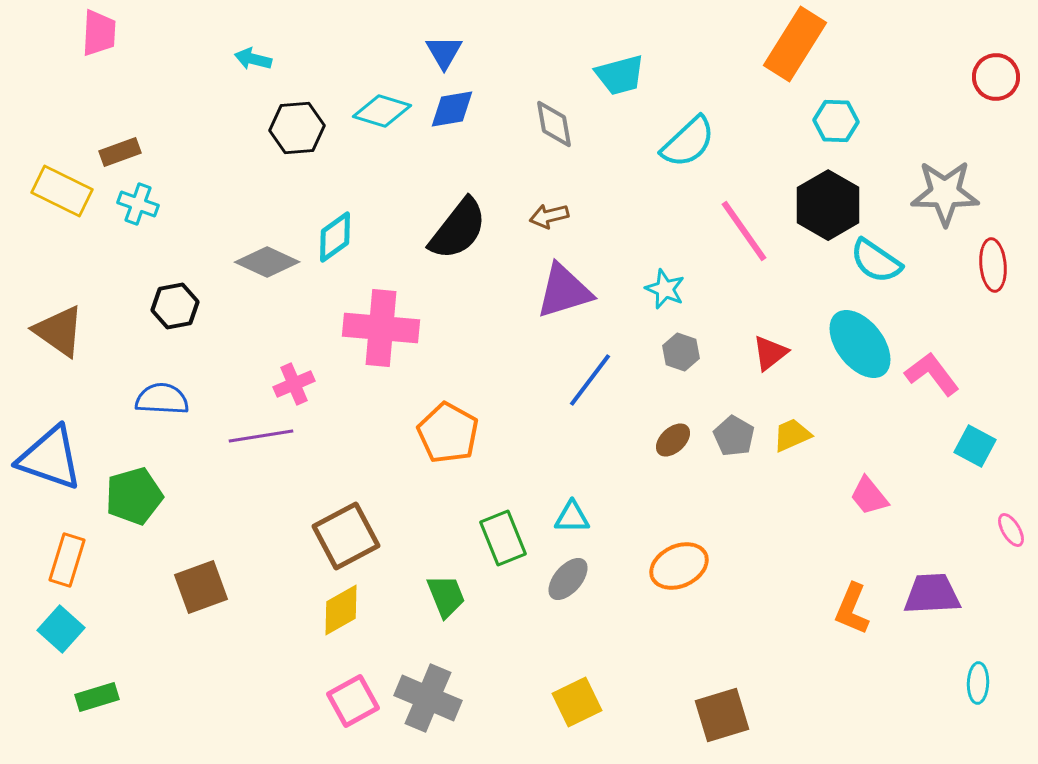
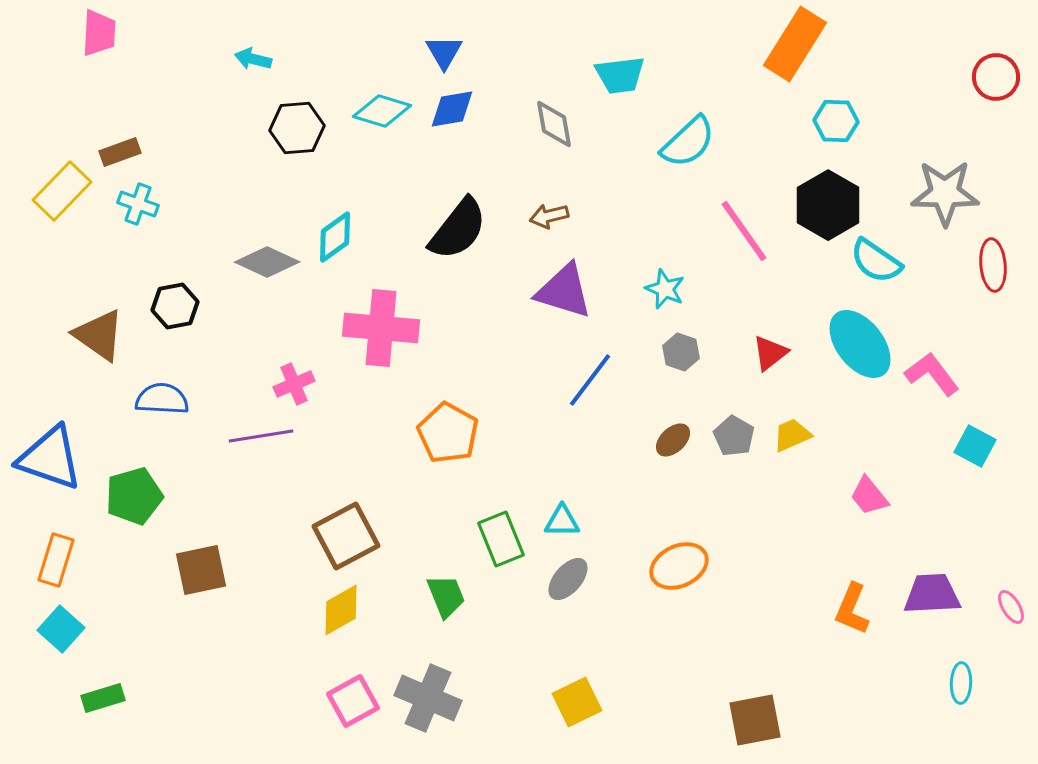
cyan trapezoid at (620, 75): rotated 8 degrees clockwise
yellow rectangle at (62, 191): rotated 72 degrees counterclockwise
purple triangle at (564, 291): rotated 34 degrees clockwise
brown triangle at (59, 331): moved 40 px right, 4 px down
cyan triangle at (572, 517): moved 10 px left, 4 px down
pink ellipse at (1011, 530): moved 77 px down
green rectangle at (503, 538): moved 2 px left, 1 px down
orange rectangle at (67, 560): moved 11 px left
brown square at (201, 587): moved 17 px up; rotated 8 degrees clockwise
cyan ellipse at (978, 683): moved 17 px left
green rectangle at (97, 697): moved 6 px right, 1 px down
brown square at (722, 715): moved 33 px right, 5 px down; rotated 6 degrees clockwise
